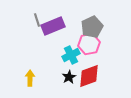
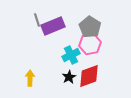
gray pentagon: moved 2 px left; rotated 15 degrees counterclockwise
pink hexagon: moved 1 px right
